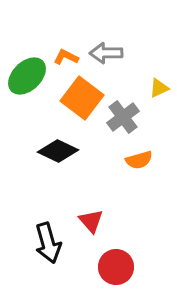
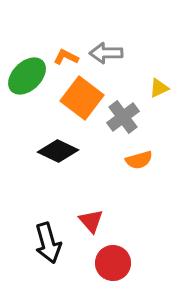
red circle: moved 3 px left, 4 px up
